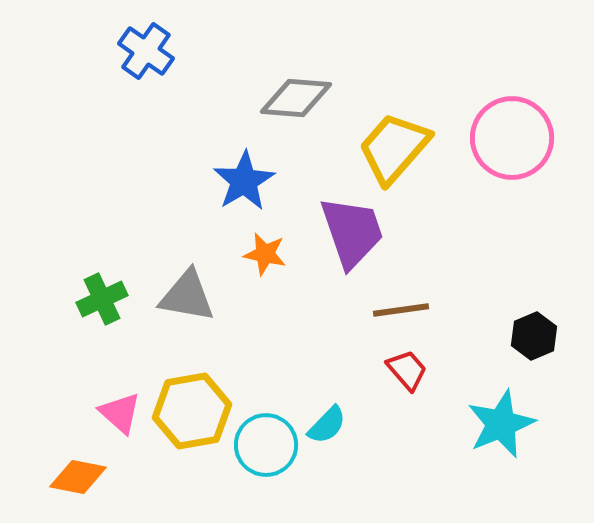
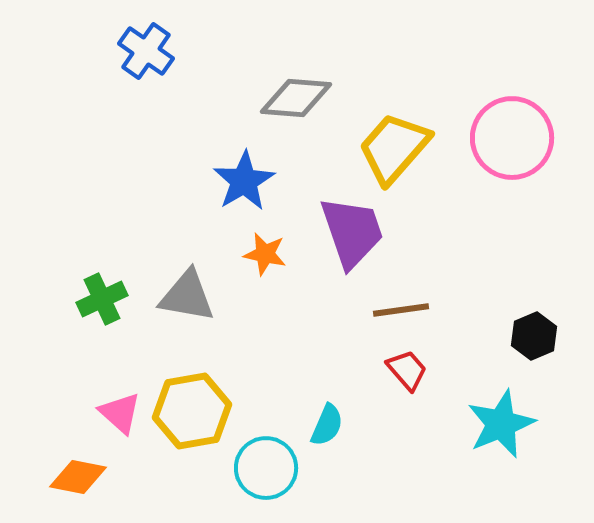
cyan semicircle: rotated 21 degrees counterclockwise
cyan circle: moved 23 px down
